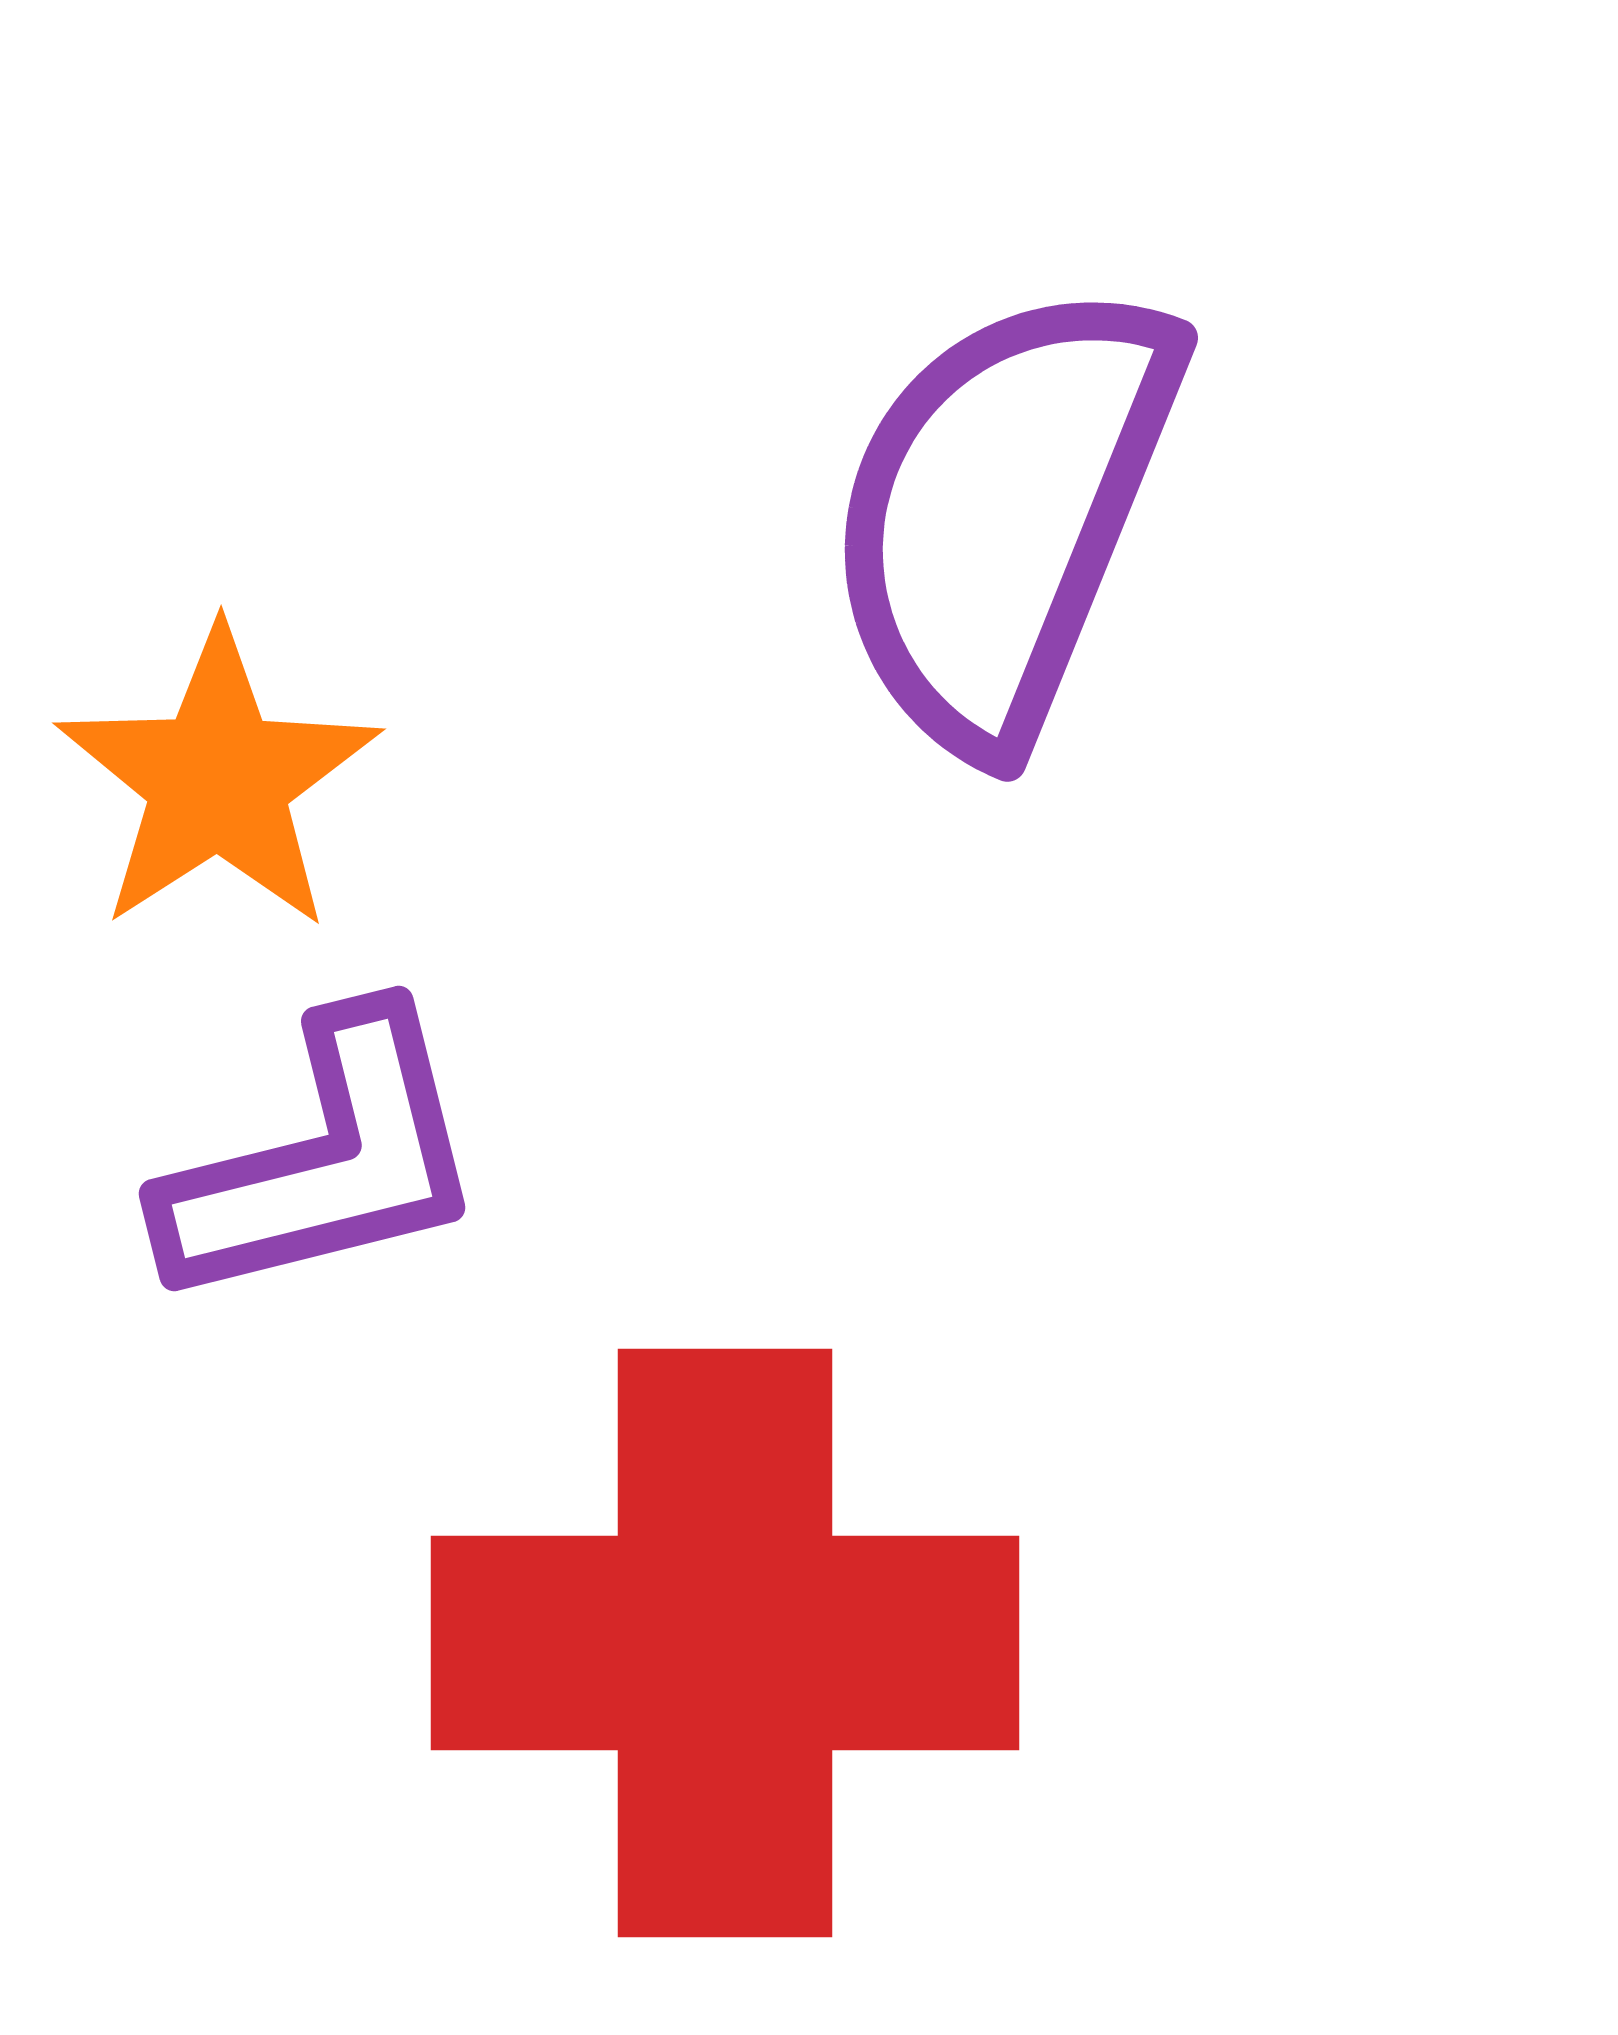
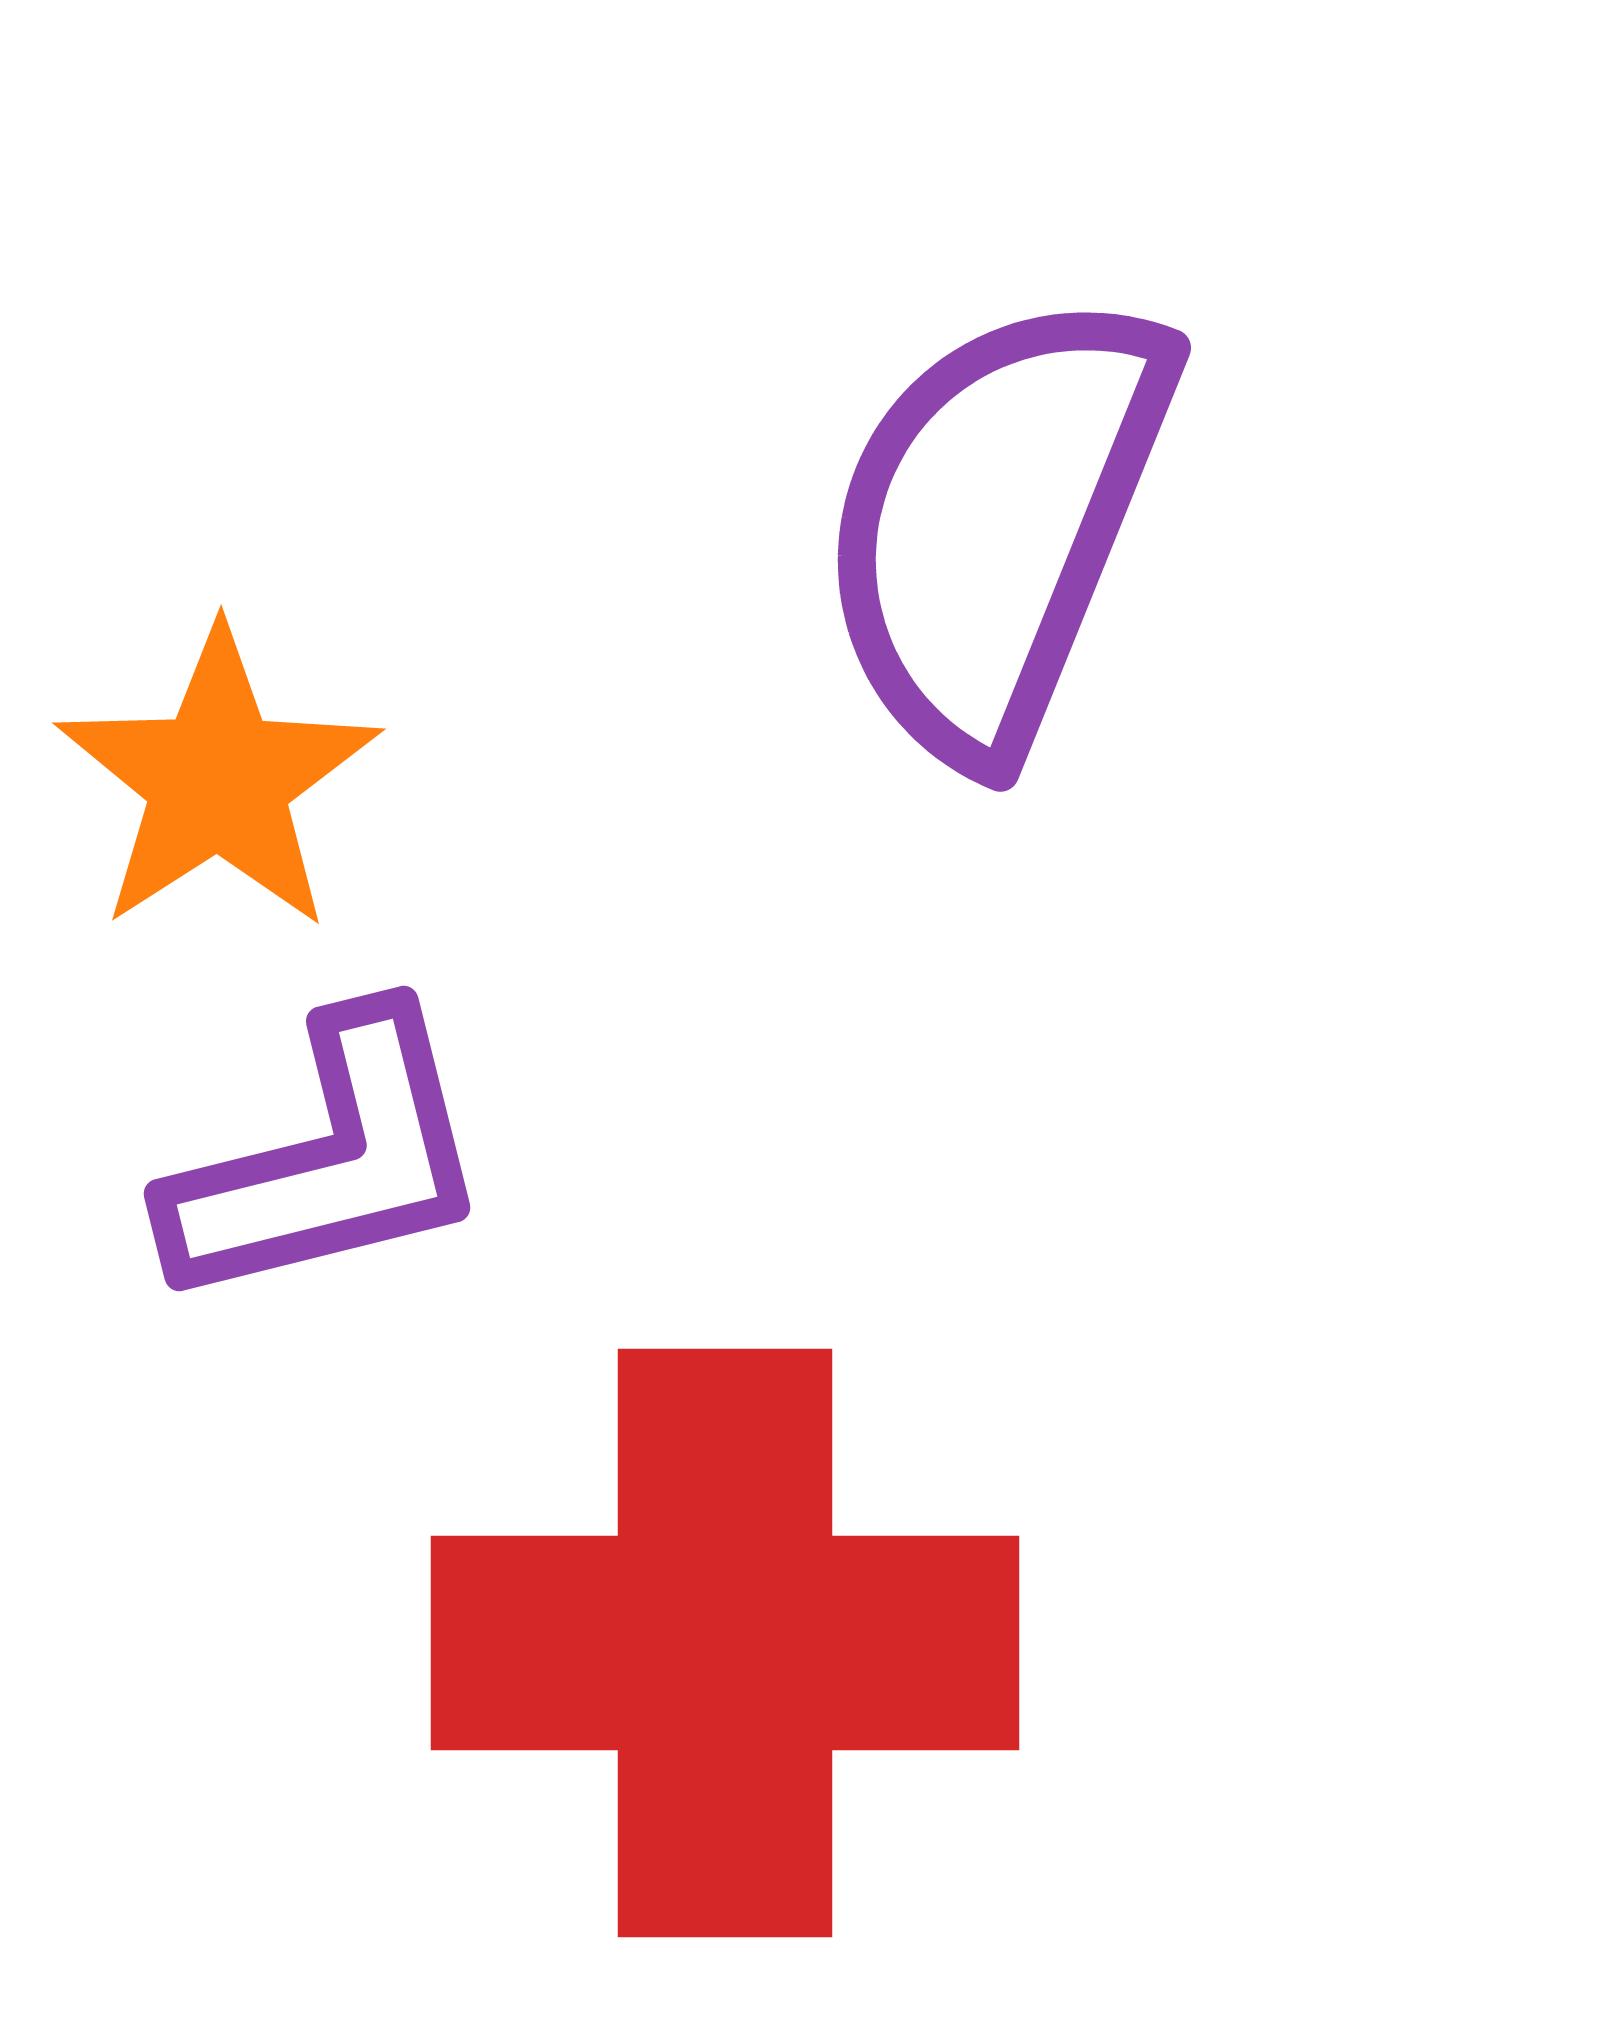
purple semicircle: moved 7 px left, 10 px down
purple L-shape: moved 5 px right
